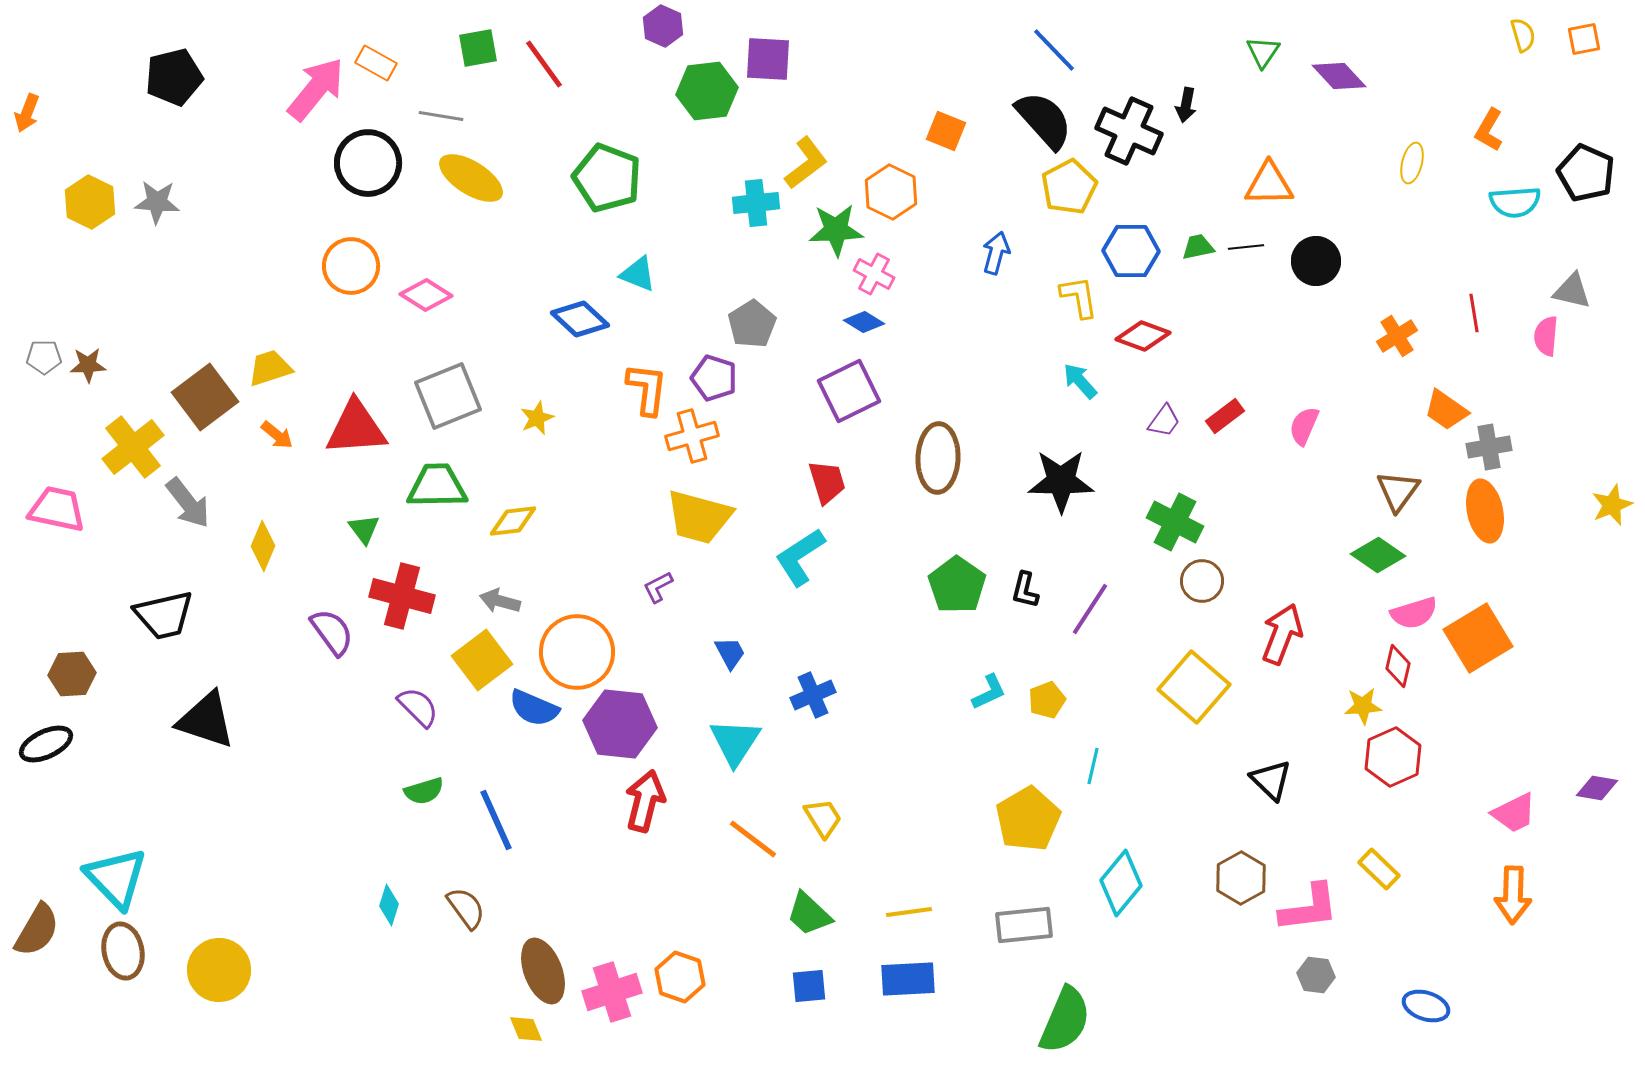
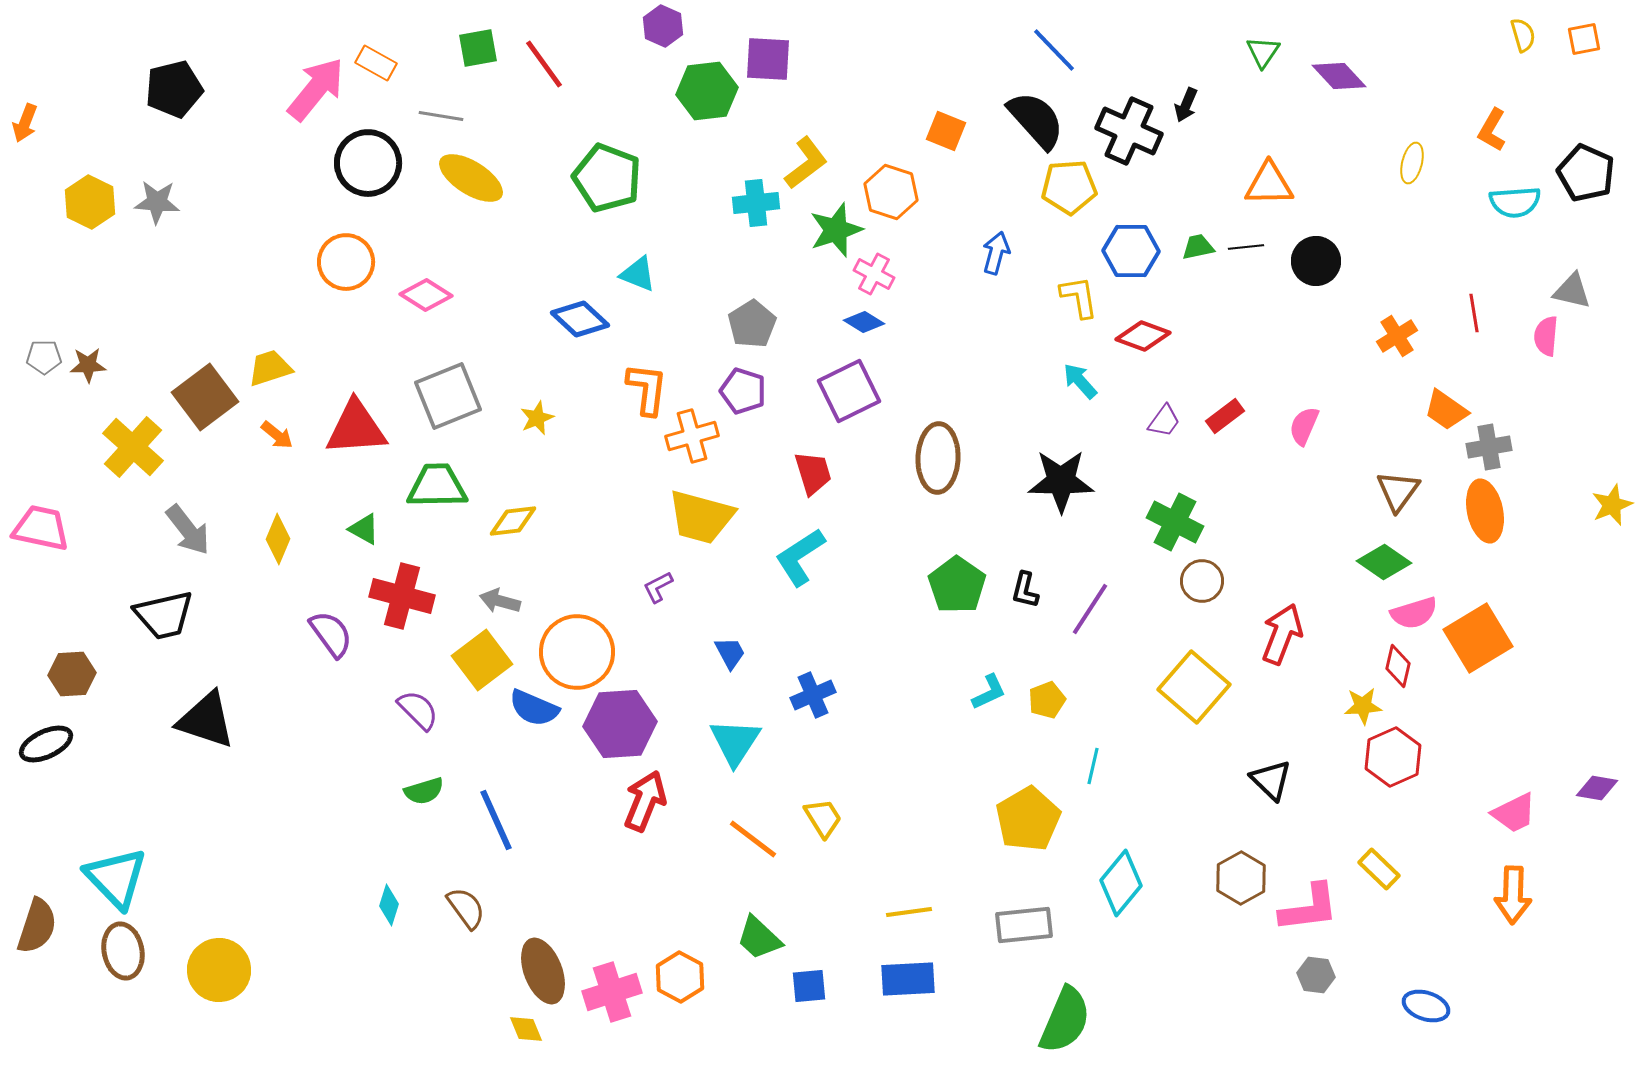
black pentagon at (174, 77): moved 12 px down
black arrow at (1186, 105): rotated 12 degrees clockwise
orange arrow at (27, 113): moved 2 px left, 10 px down
black semicircle at (1044, 120): moved 8 px left
orange L-shape at (1489, 130): moved 3 px right
yellow pentagon at (1069, 187): rotated 24 degrees clockwise
orange hexagon at (891, 192): rotated 8 degrees counterclockwise
green star at (836, 230): rotated 16 degrees counterclockwise
orange circle at (351, 266): moved 5 px left, 4 px up
purple pentagon at (714, 378): moved 29 px right, 13 px down
yellow cross at (133, 447): rotated 10 degrees counterclockwise
red trapezoid at (827, 482): moved 14 px left, 9 px up
gray arrow at (188, 503): moved 27 px down
pink trapezoid at (57, 509): moved 16 px left, 19 px down
yellow trapezoid at (699, 517): moved 2 px right
green triangle at (364, 529): rotated 24 degrees counterclockwise
yellow diamond at (263, 546): moved 15 px right, 7 px up
green diamond at (1378, 555): moved 6 px right, 7 px down
purple semicircle at (332, 632): moved 1 px left, 2 px down
purple semicircle at (418, 707): moved 3 px down
purple hexagon at (620, 724): rotated 10 degrees counterclockwise
red arrow at (645, 801): rotated 8 degrees clockwise
green trapezoid at (809, 914): moved 50 px left, 24 px down
brown semicircle at (37, 930): moved 4 px up; rotated 12 degrees counterclockwise
orange hexagon at (680, 977): rotated 9 degrees clockwise
